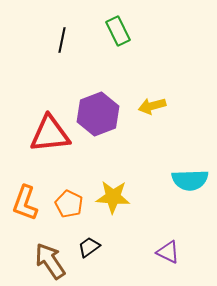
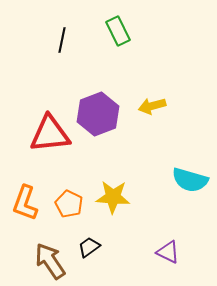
cyan semicircle: rotated 18 degrees clockwise
